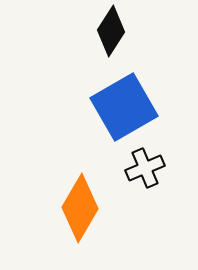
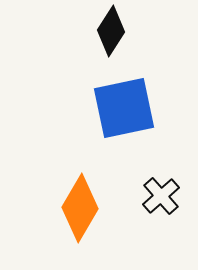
blue square: moved 1 px down; rotated 18 degrees clockwise
black cross: moved 16 px right, 28 px down; rotated 18 degrees counterclockwise
